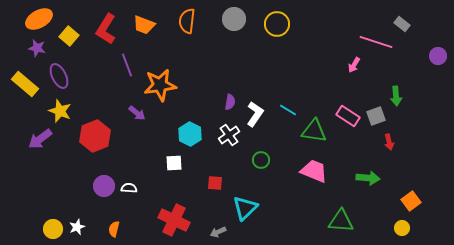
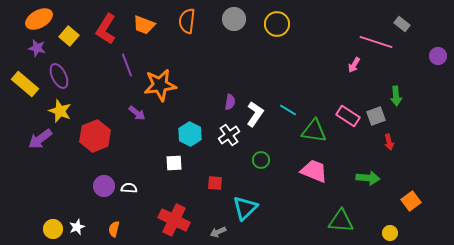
yellow circle at (402, 228): moved 12 px left, 5 px down
